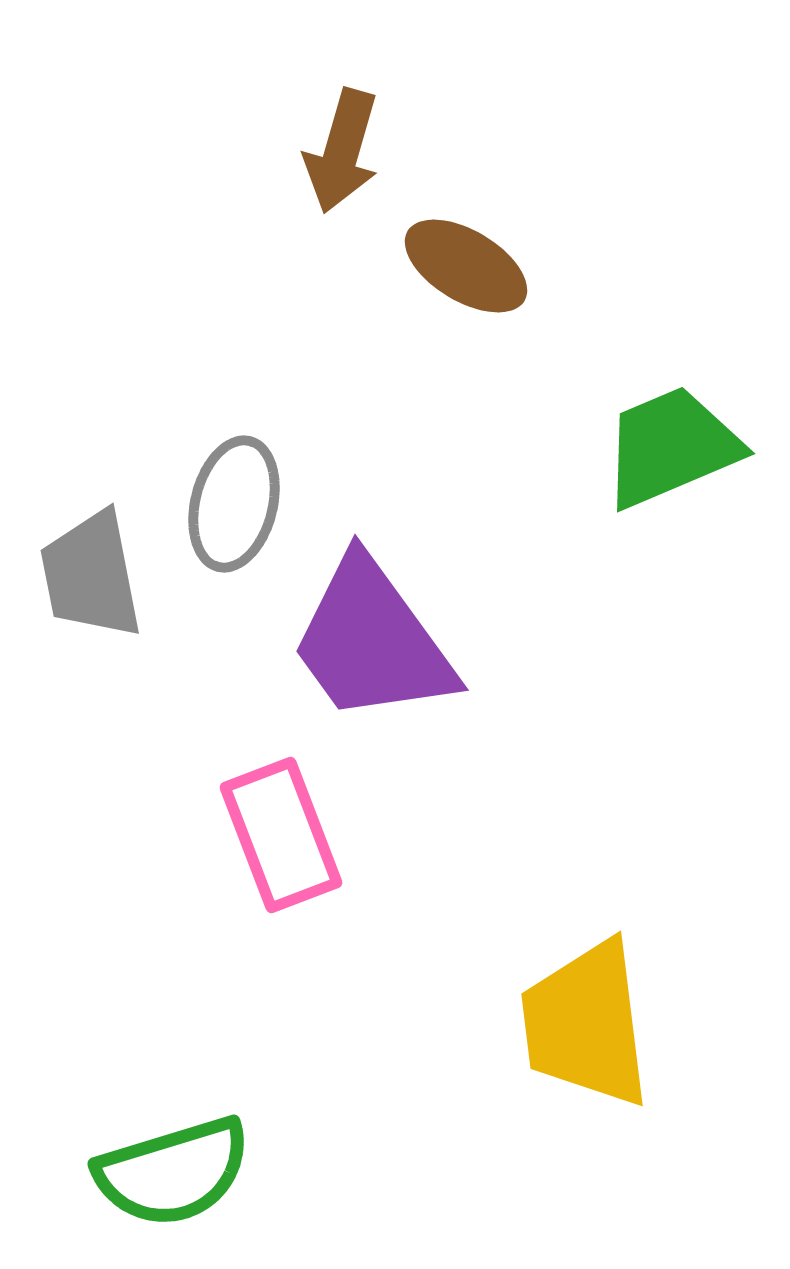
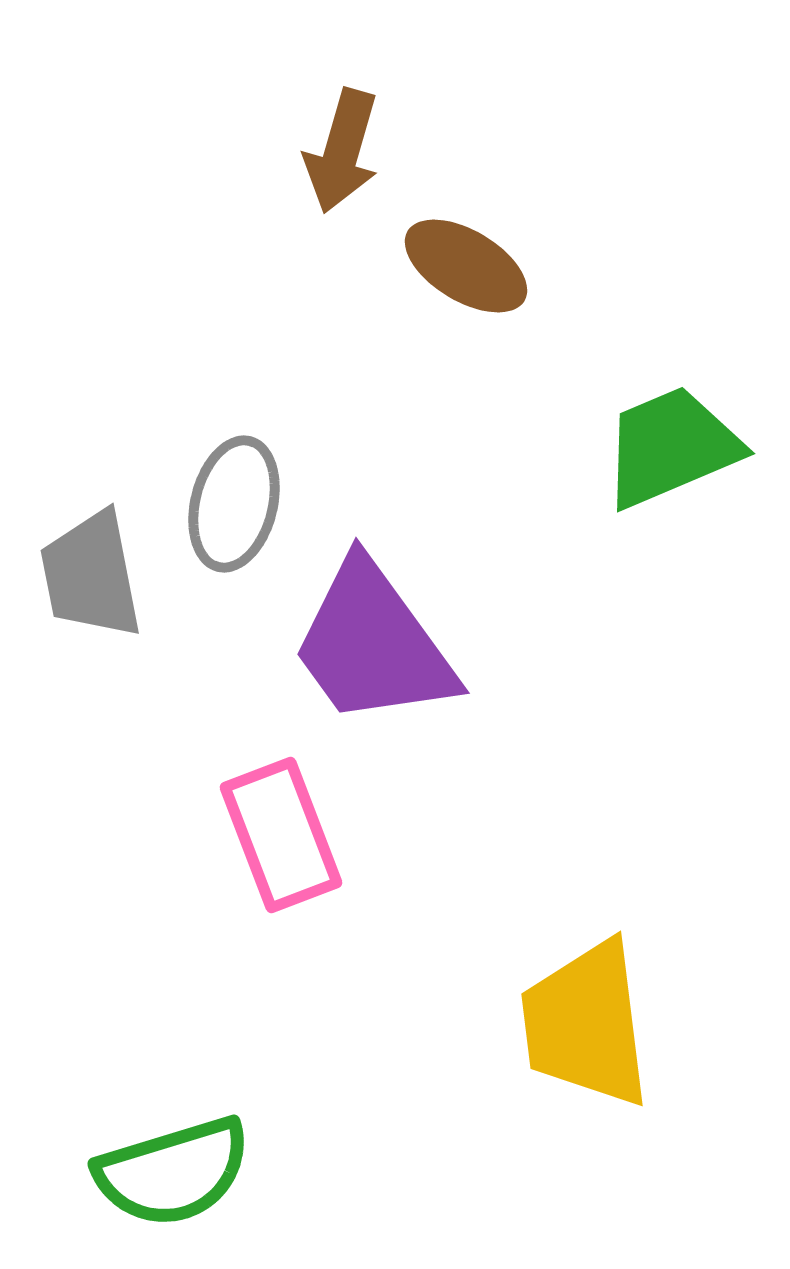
purple trapezoid: moved 1 px right, 3 px down
